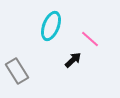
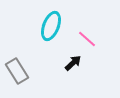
pink line: moved 3 px left
black arrow: moved 3 px down
